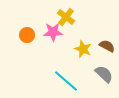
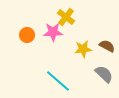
yellow star: rotated 30 degrees counterclockwise
cyan line: moved 8 px left
